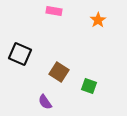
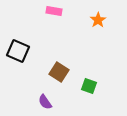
black square: moved 2 px left, 3 px up
